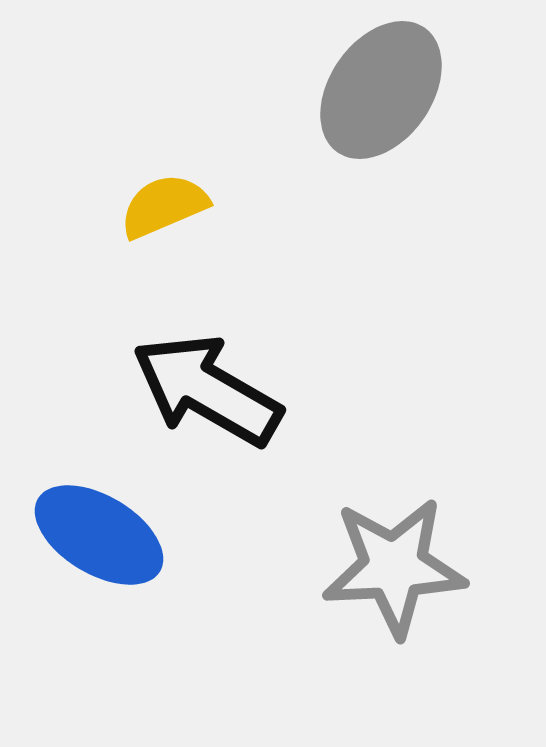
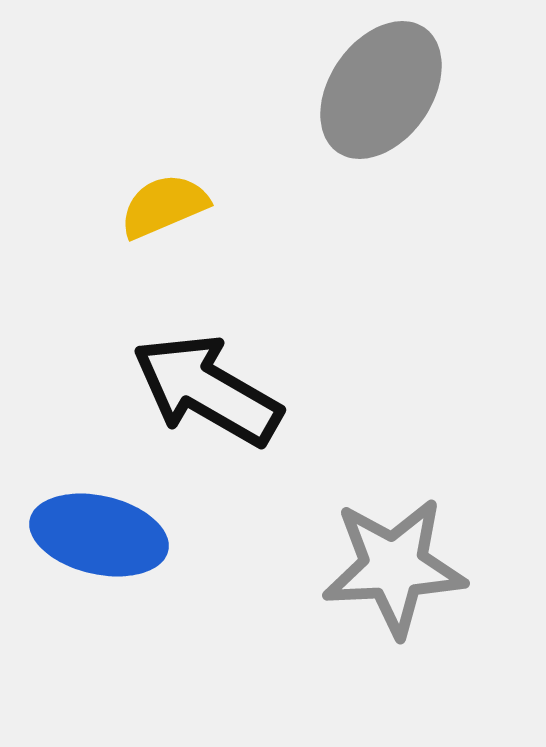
blue ellipse: rotated 18 degrees counterclockwise
